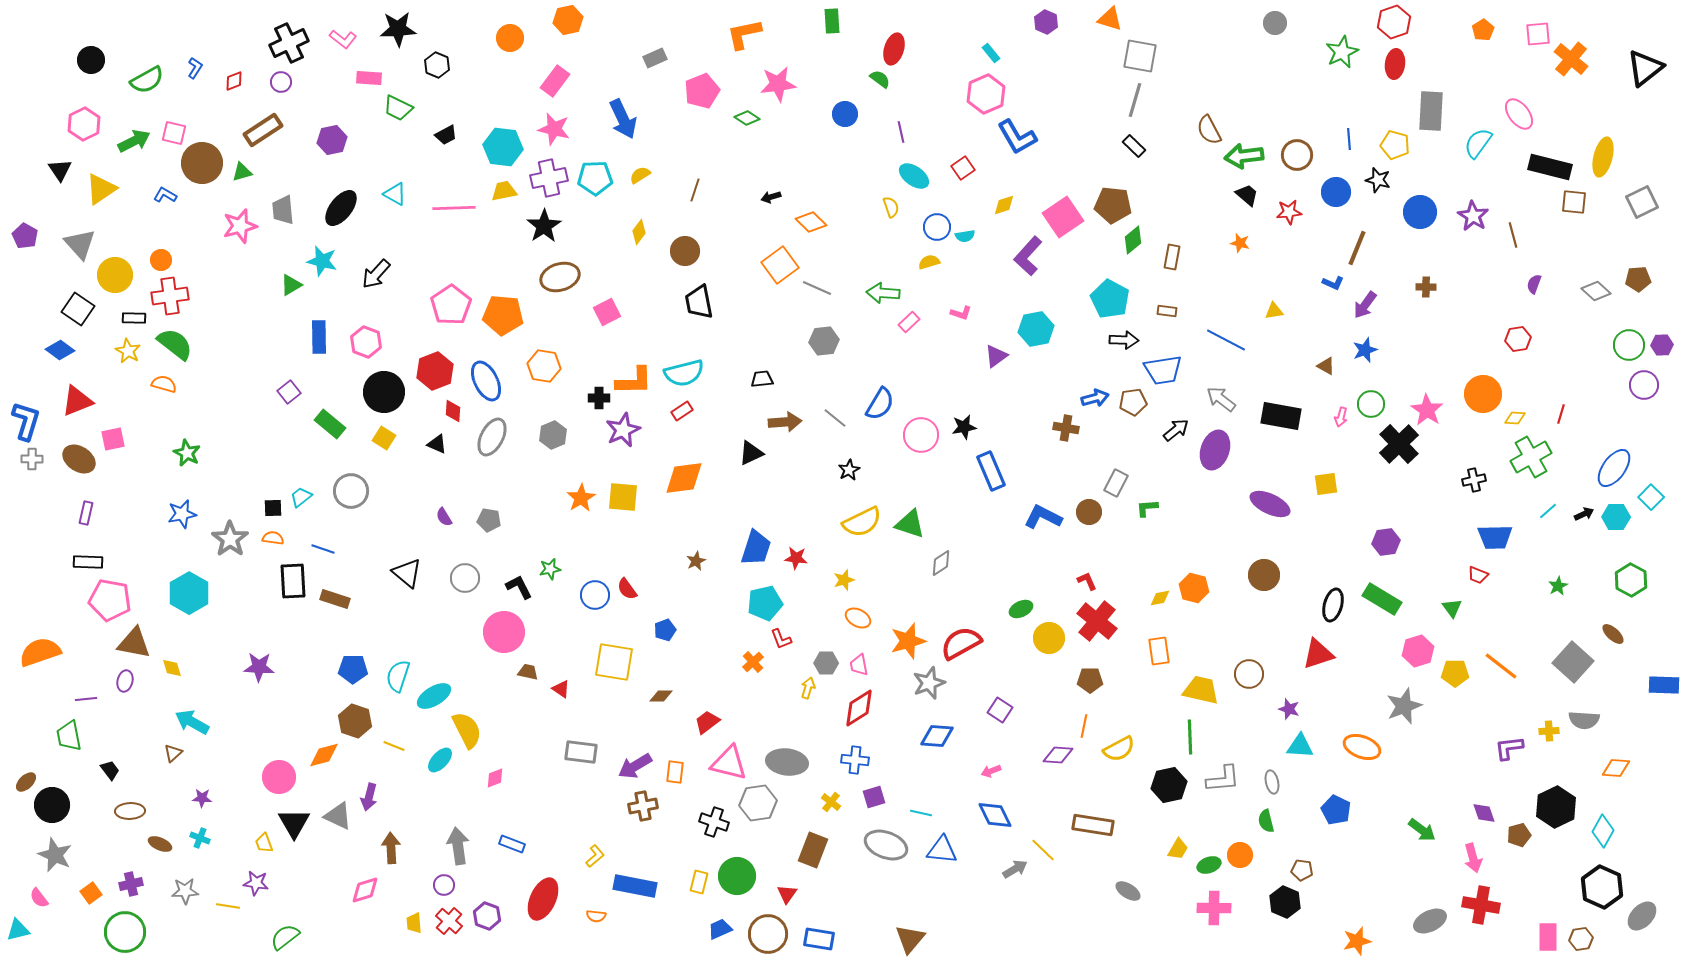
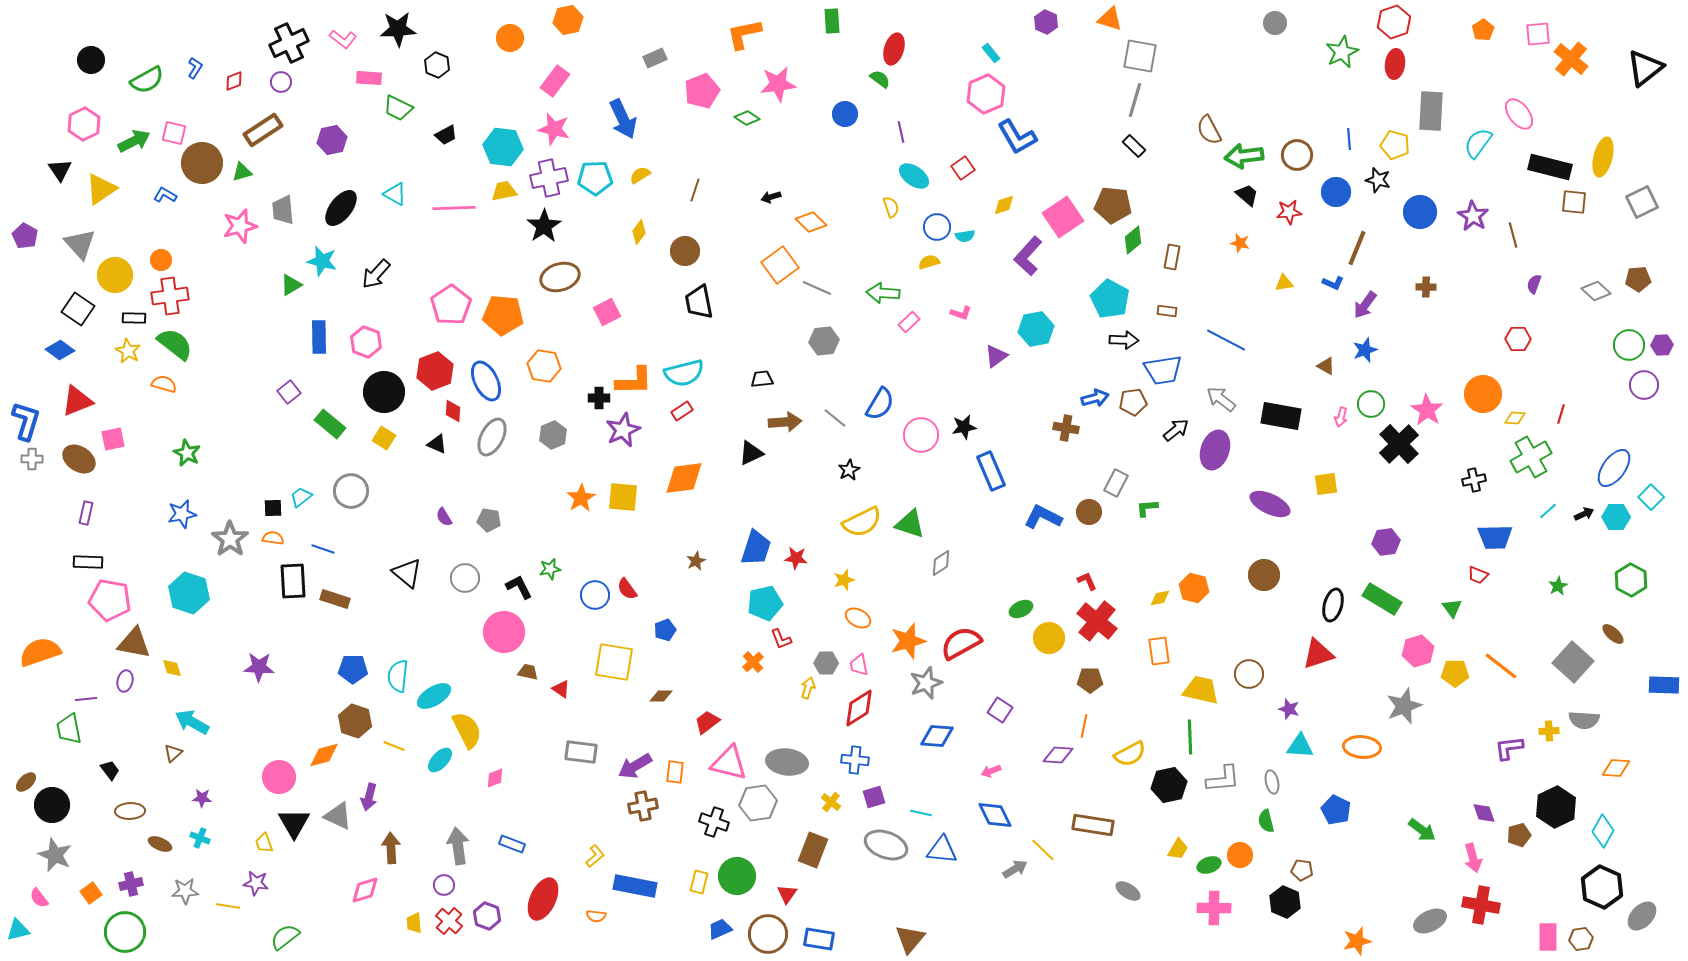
yellow triangle at (1274, 311): moved 10 px right, 28 px up
red hexagon at (1518, 339): rotated 10 degrees clockwise
cyan hexagon at (189, 593): rotated 12 degrees counterclockwise
cyan semicircle at (398, 676): rotated 12 degrees counterclockwise
gray star at (929, 683): moved 3 px left
green trapezoid at (69, 736): moved 7 px up
orange ellipse at (1362, 747): rotated 15 degrees counterclockwise
yellow semicircle at (1119, 749): moved 11 px right, 5 px down
